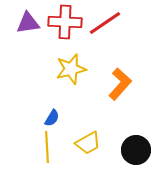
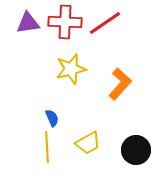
blue semicircle: rotated 54 degrees counterclockwise
